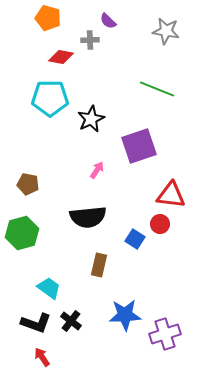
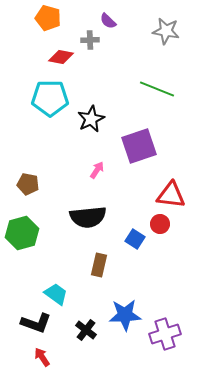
cyan trapezoid: moved 7 px right, 6 px down
black cross: moved 15 px right, 9 px down
